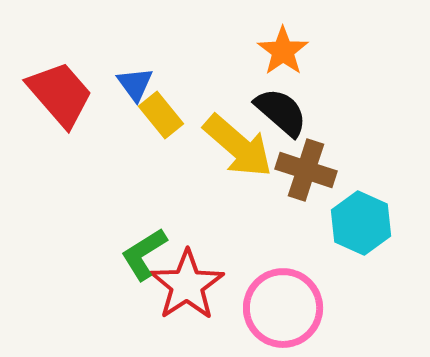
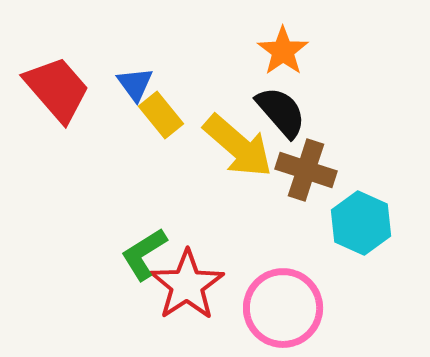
red trapezoid: moved 3 px left, 5 px up
black semicircle: rotated 8 degrees clockwise
